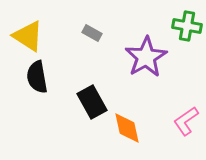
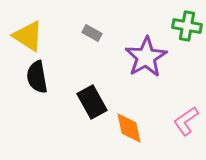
orange diamond: moved 2 px right
